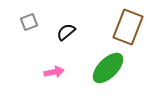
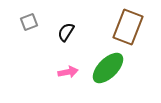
black semicircle: rotated 18 degrees counterclockwise
pink arrow: moved 14 px right
